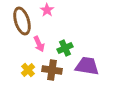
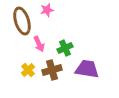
pink star: rotated 24 degrees clockwise
purple trapezoid: moved 3 px down
brown cross: rotated 24 degrees counterclockwise
